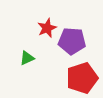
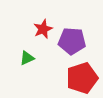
red star: moved 4 px left, 1 px down
